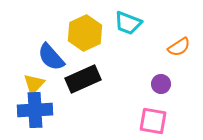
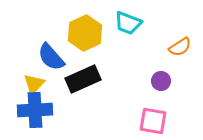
orange semicircle: moved 1 px right
purple circle: moved 3 px up
